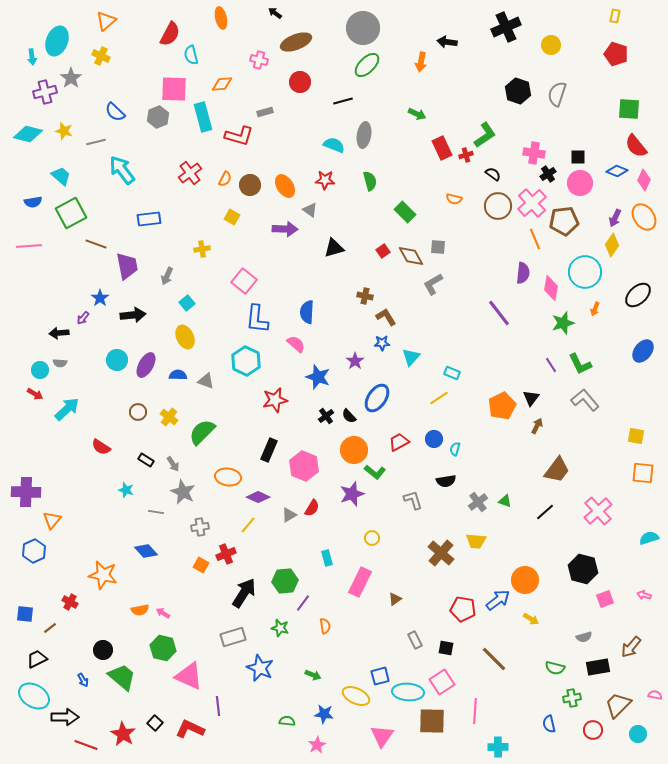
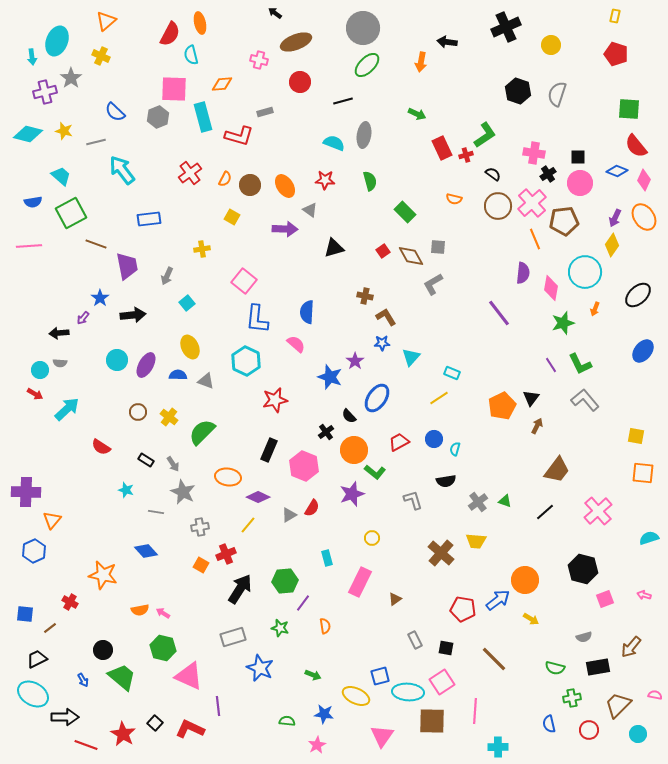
orange ellipse at (221, 18): moved 21 px left, 5 px down
cyan semicircle at (334, 145): moved 2 px up
yellow ellipse at (185, 337): moved 5 px right, 10 px down
blue star at (318, 377): moved 12 px right
black cross at (326, 416): moved 16 px down
black arrow at (244, 593): moved 4 px left, 4 px up
cyan ellipse at (34, 696): moved 1 px left, 2 px up
red circle at (593, 730): moved 4 px left
